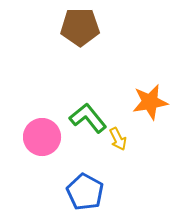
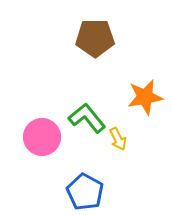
brown pentagon: moved 15 px right, 11 px down
orange star: moved 5 px left, 5 px up
green L-shape: moved 1 px left
